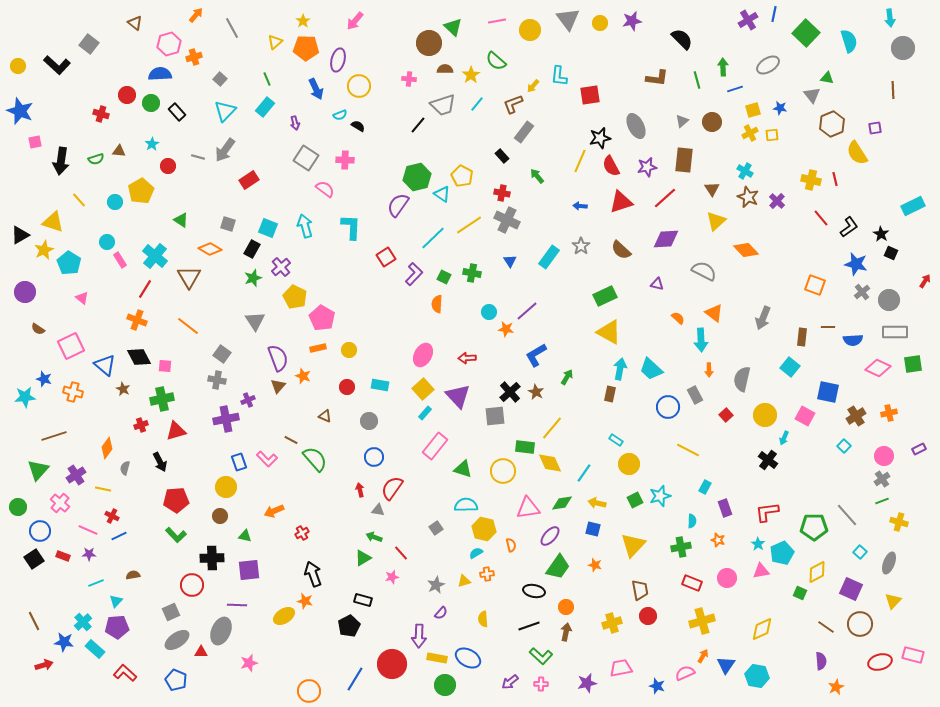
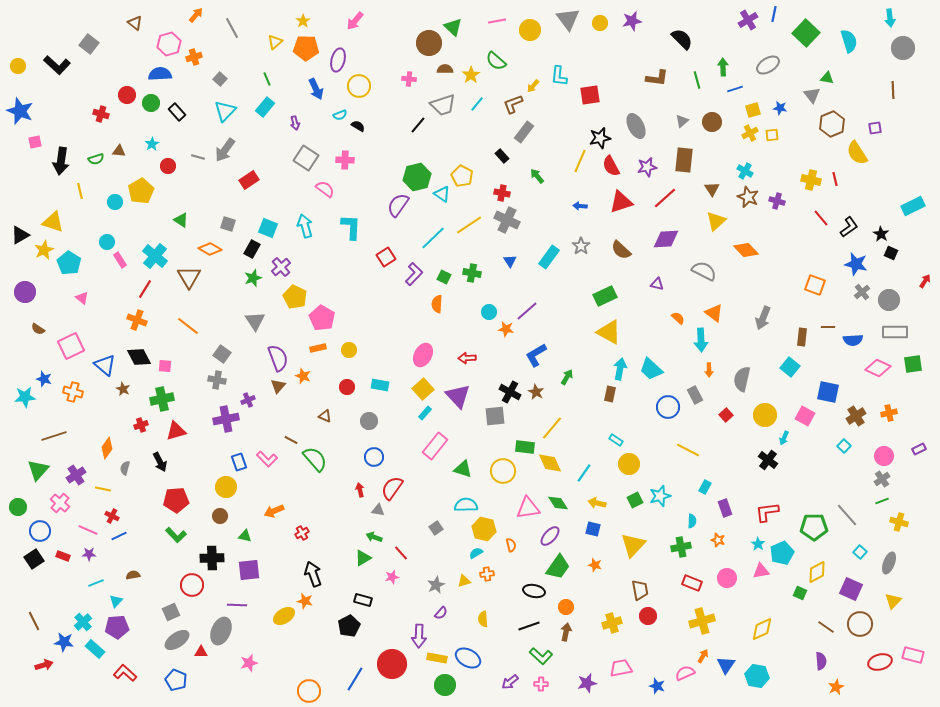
yellow line at (79, 200): moved 1 px right, 9 px up; rotated 28 degrees clockwise
purple cross at (777, 201): rotated 28 degrees counterclockwise
black cross at (510, 392): rotated 20 degrees counterclockwise
green diamond at (562, 503): moved 4 px left; rotated 65 degrees clockwise
